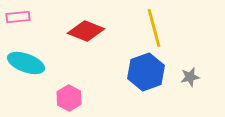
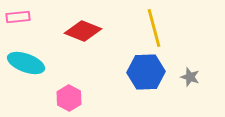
red diamond: moved 3 px left
blue hexagon: rotated 18 degrees clockwise
gray star: rotated 30 degrees clockwise
